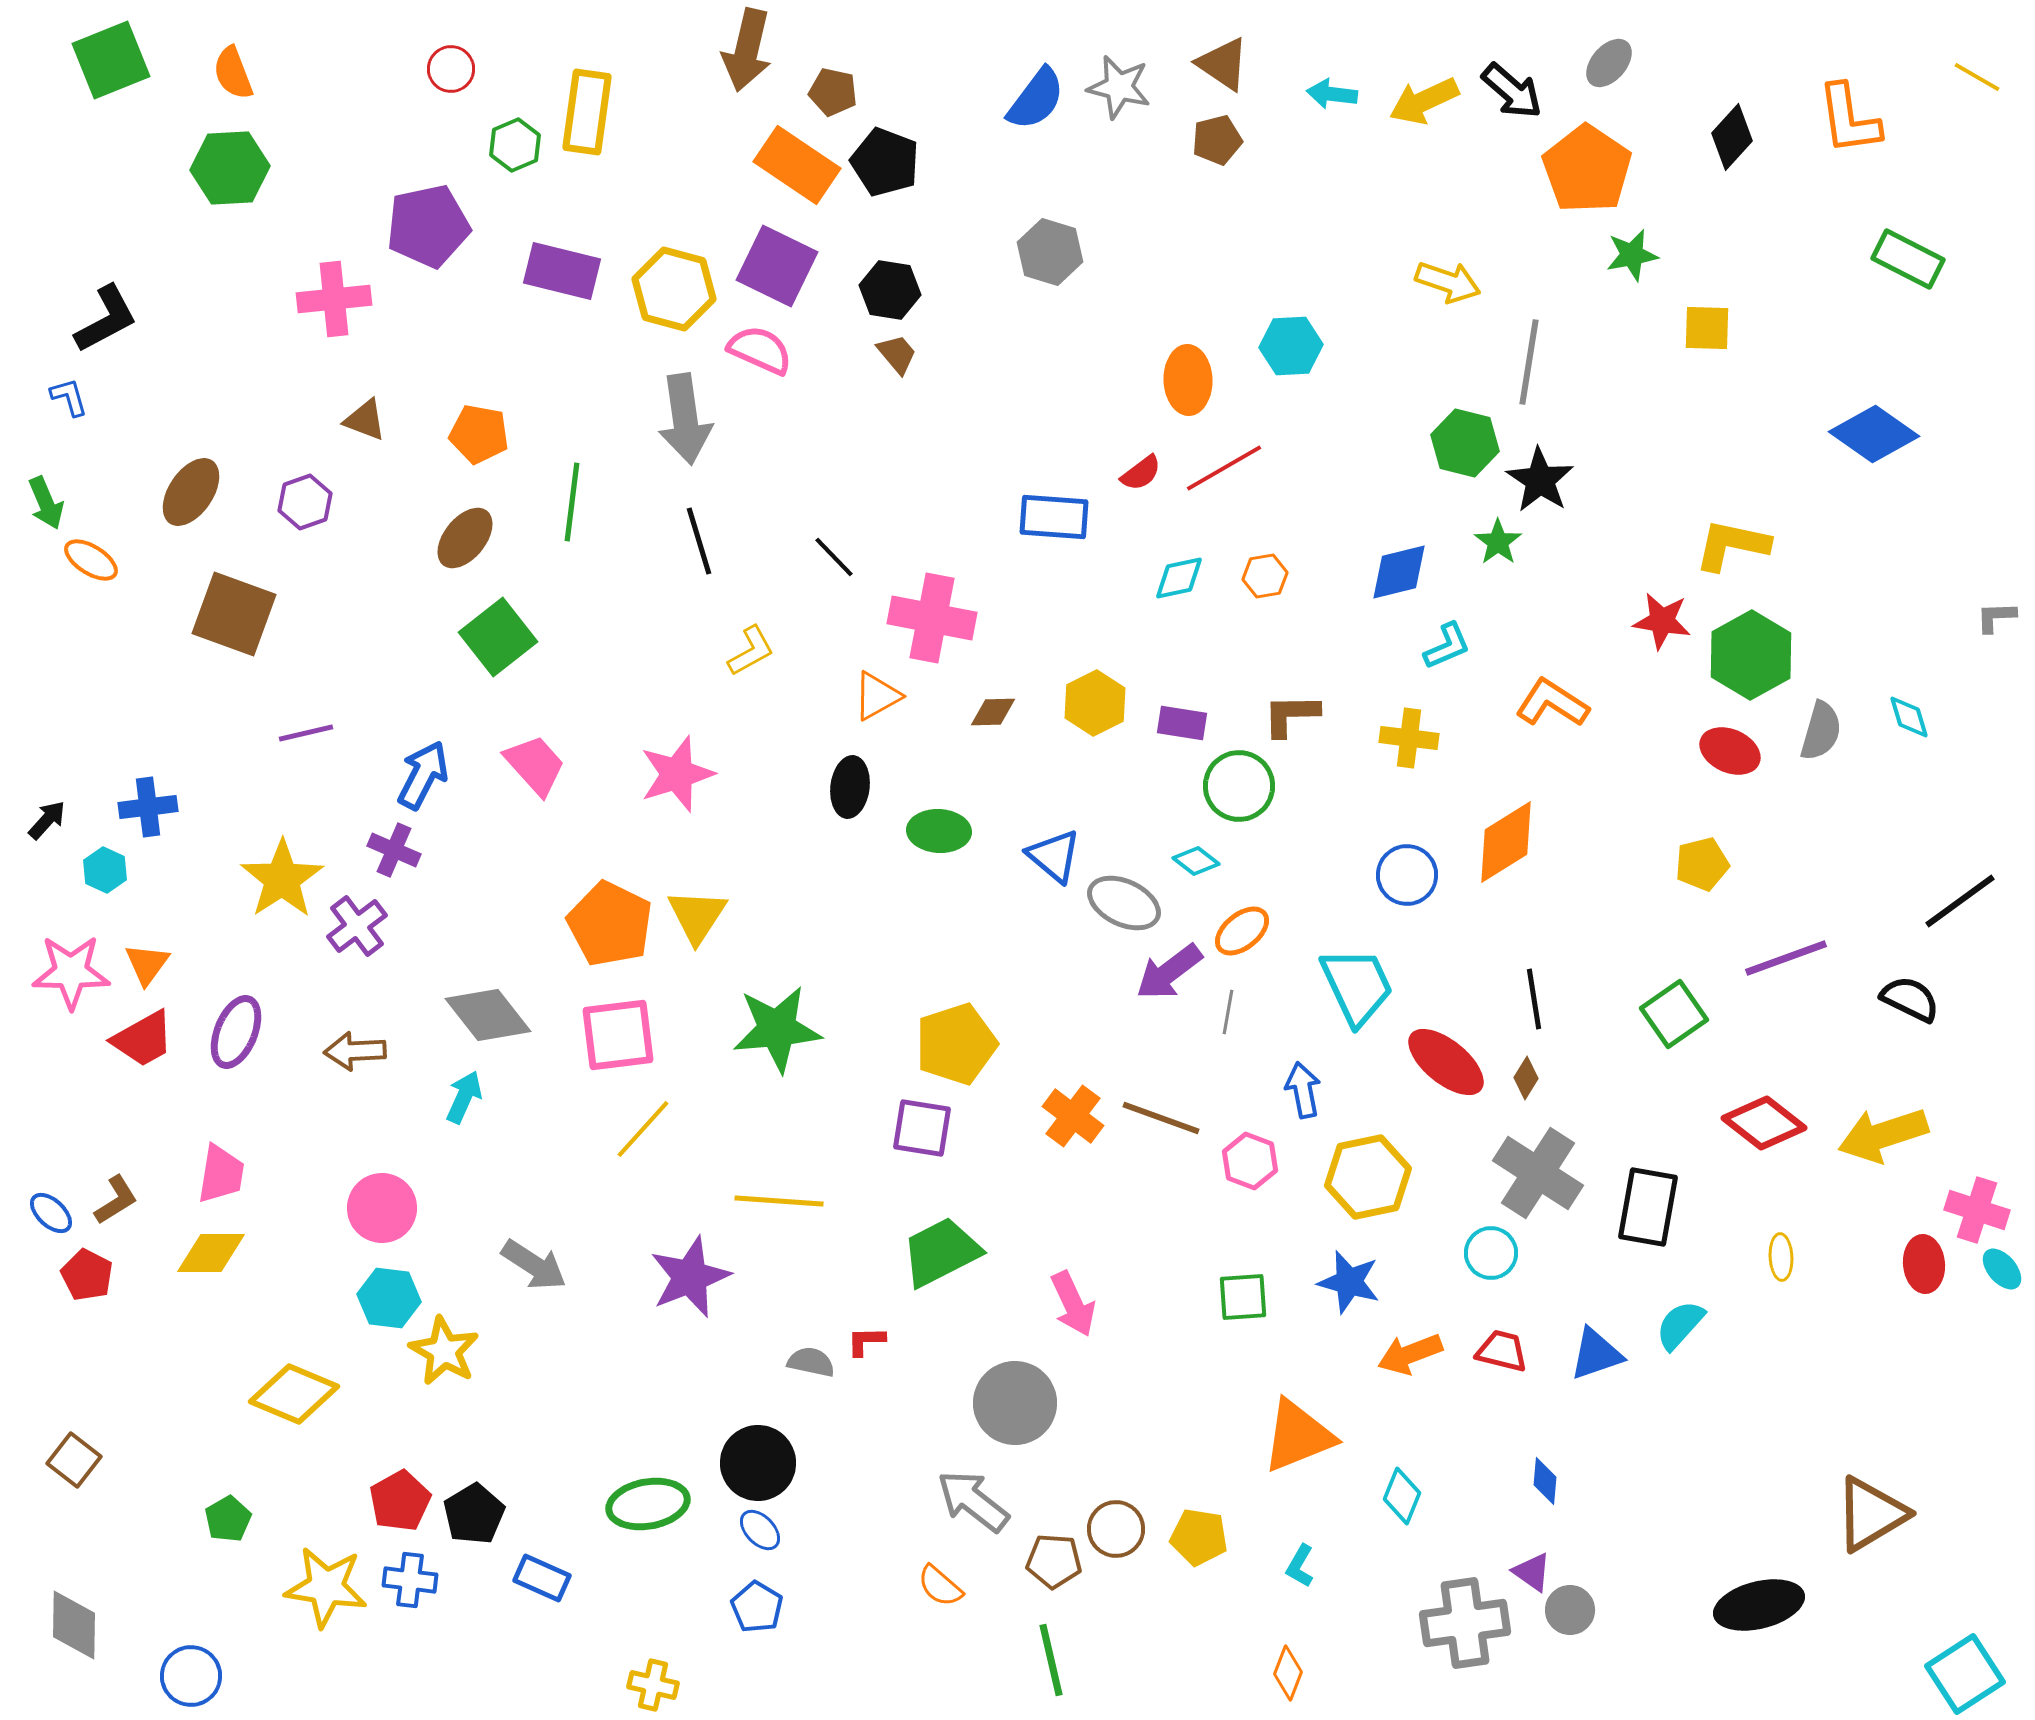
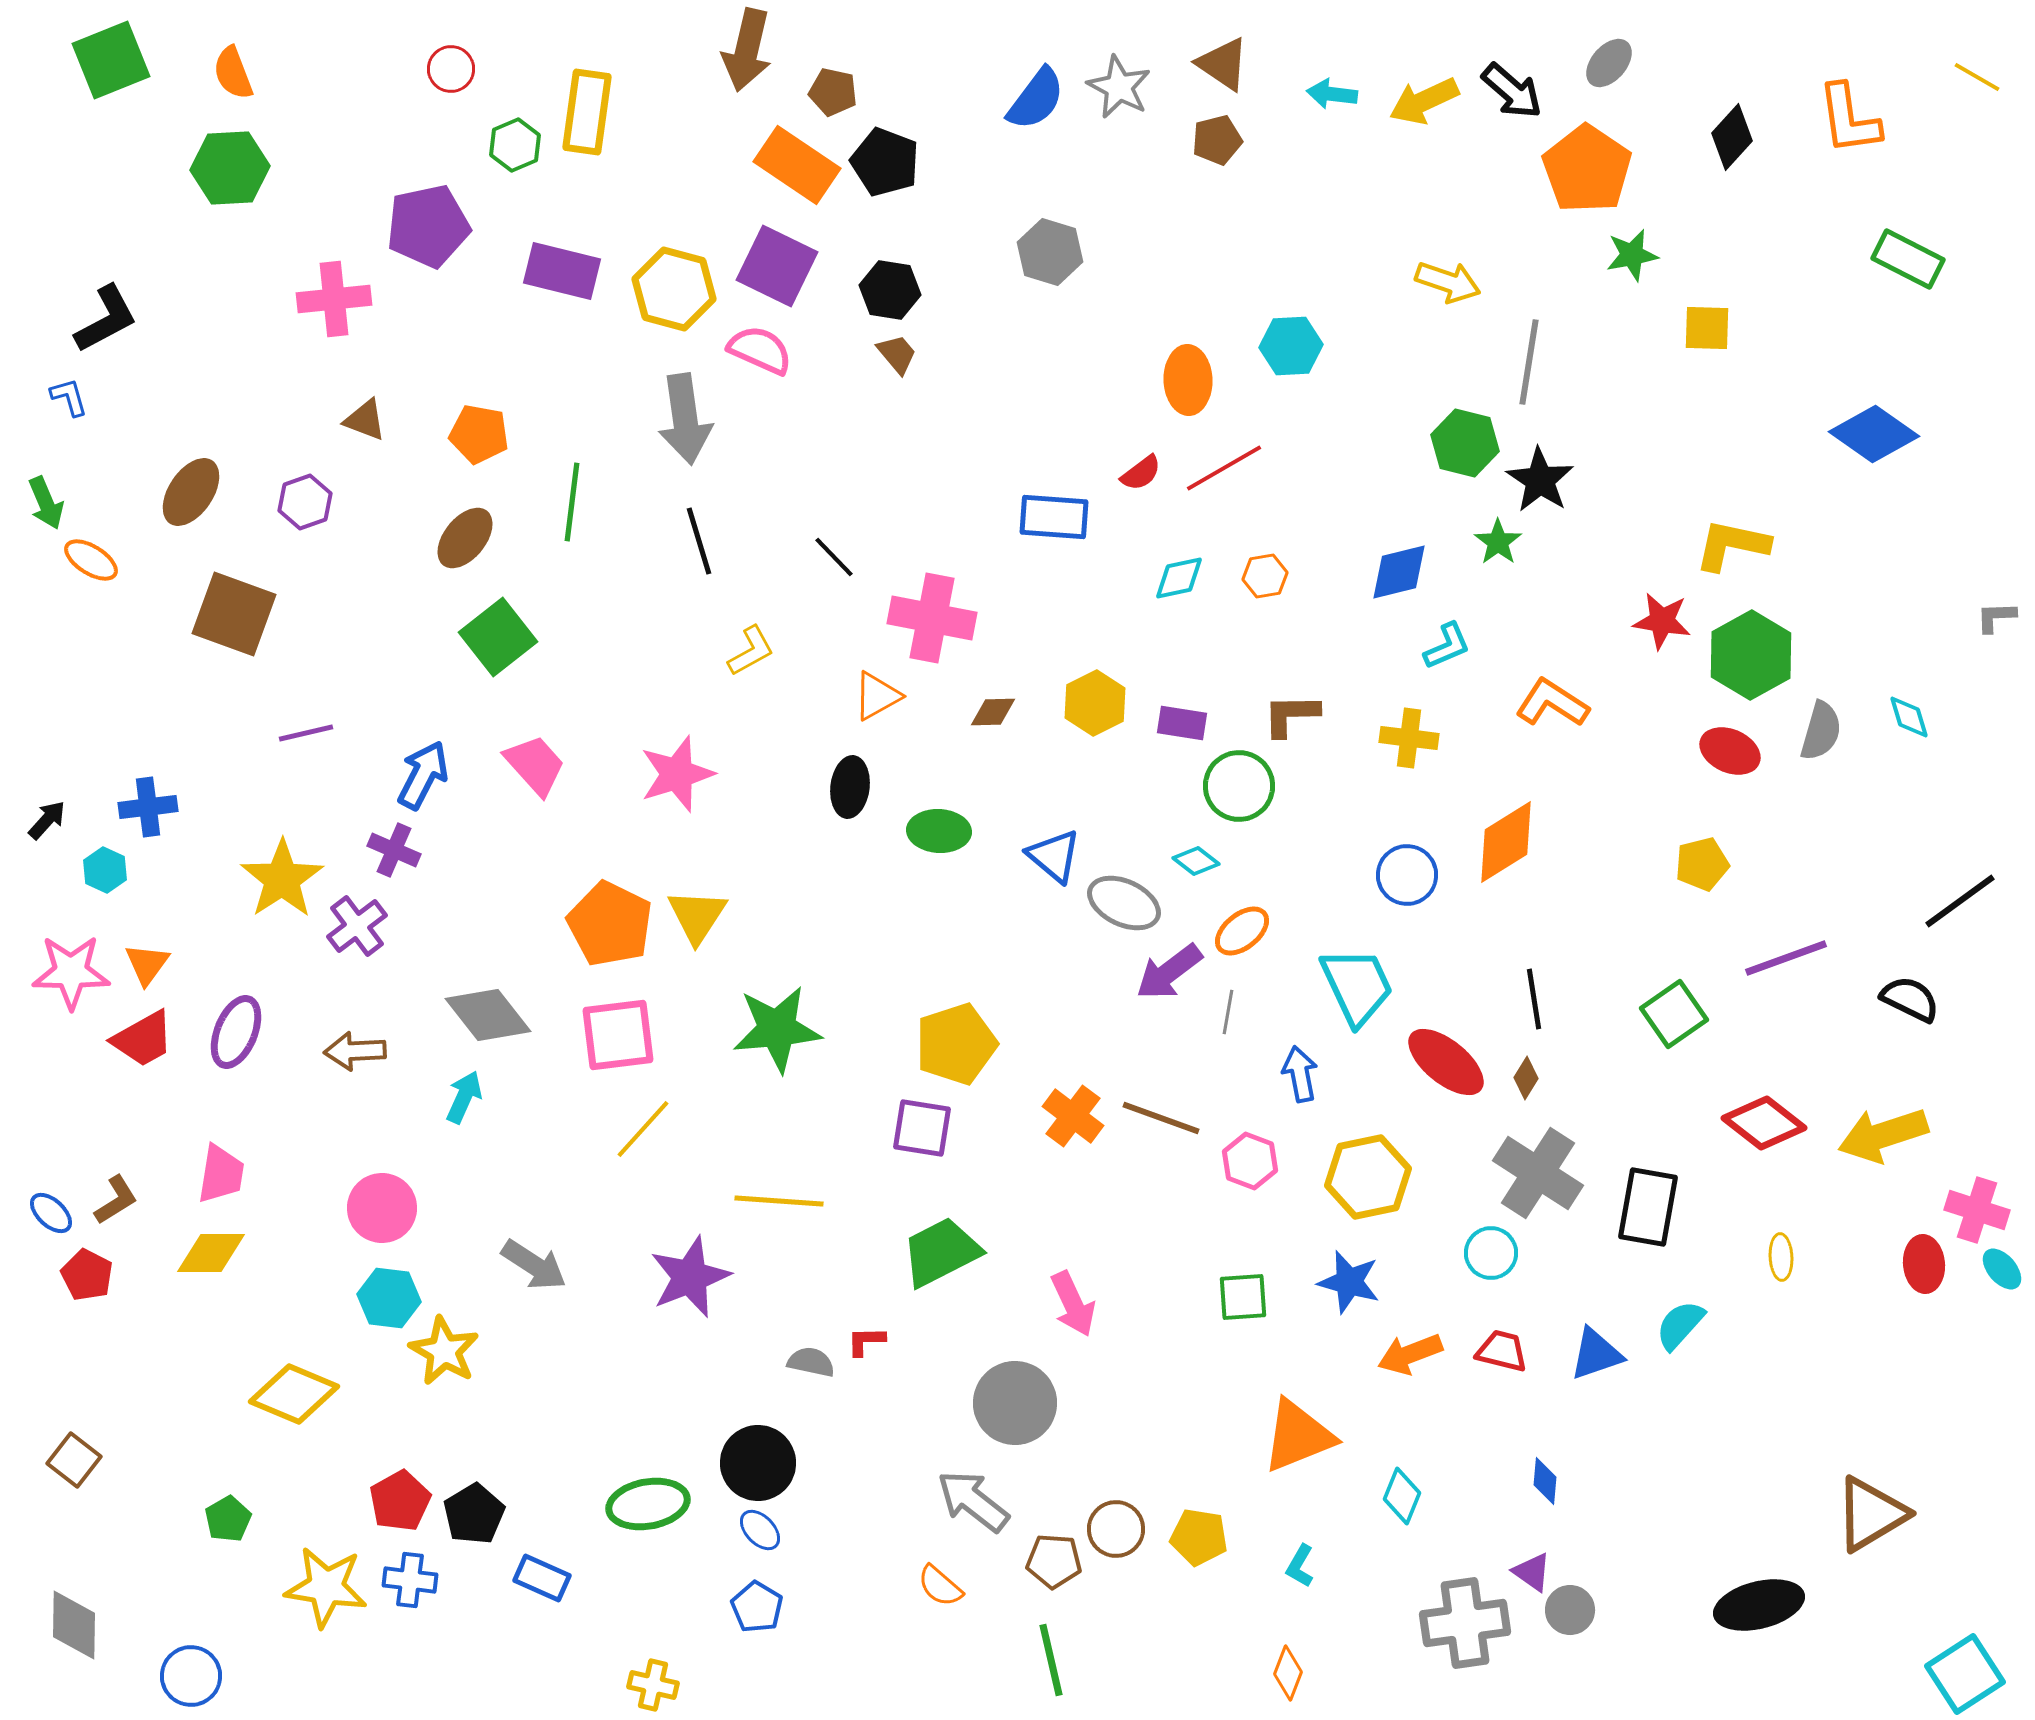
gray star at (1119, 87): rotated 14 degrees clockwise
blue arrow at (1303, 1090): moved 3 px left, 16 px up
